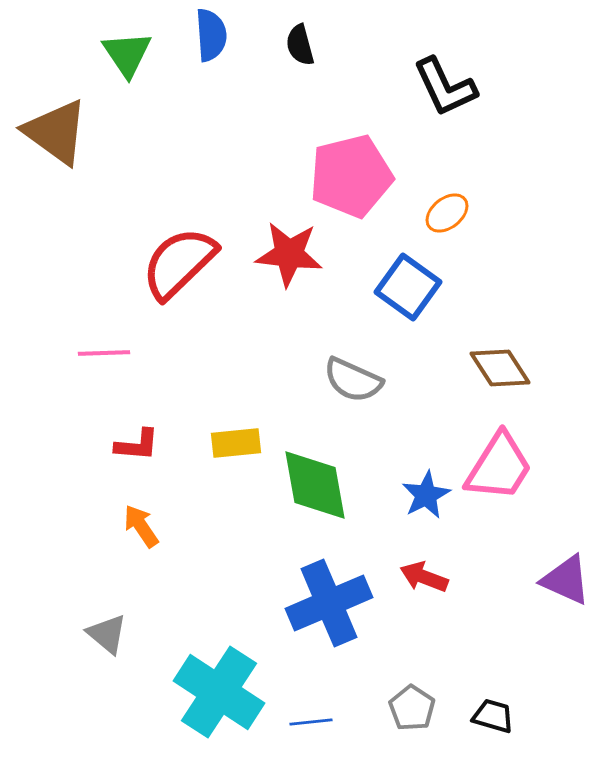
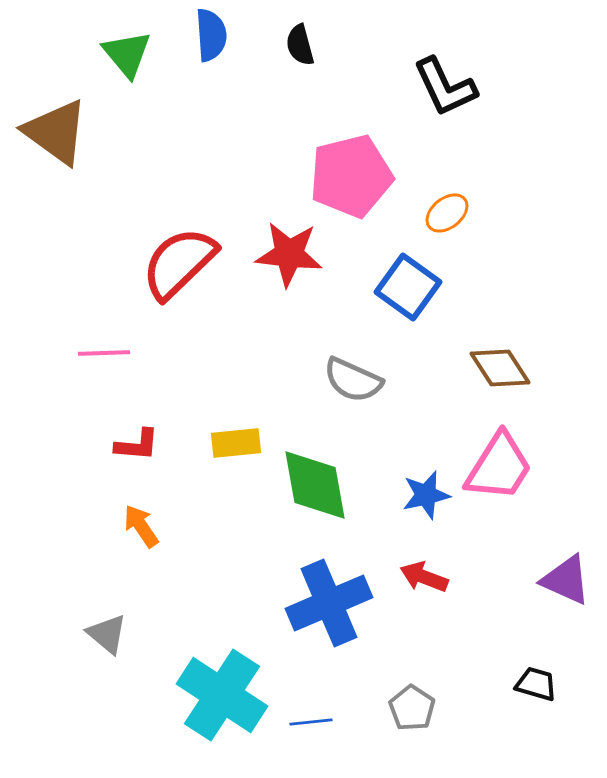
green triangle: rotated 6 degrees counterclockwise
blue star: rotated 15 degrees clockwise
cyan cross: moved 3 px right, 3 px down
black trapezoid: moved 43 px right, 32 px up
